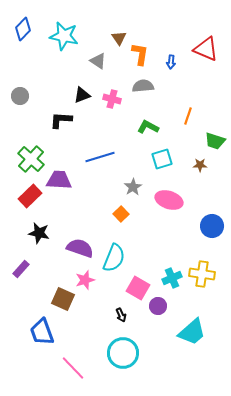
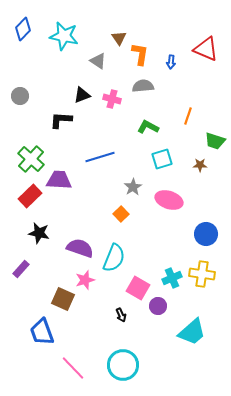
blue circle: moved 6 px left, 8 px down
cyan circle: moved 12 px down
